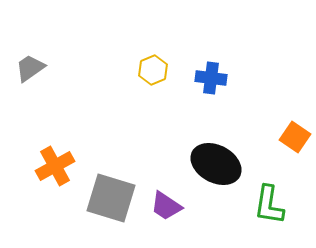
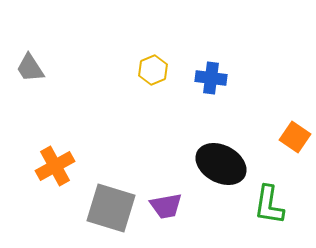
gray trapezoid: rotated 88 degrees counterclockwise
black ellipse: moved 5 px right
gray square: moved 10 px down
purple trapezoid: rotated 44 degrees counterclockwise
